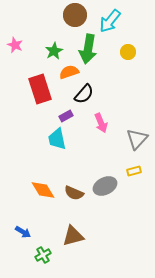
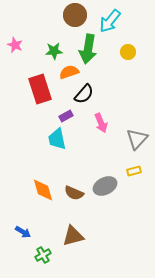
green star: rotated 24 degrees clockwise
orange diamond: rotated 15 degrees clockwise
